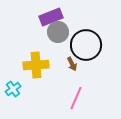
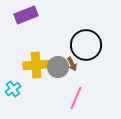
purple rectangle: moved 25 px left, 2 px up
gray circle: moved 35 px down
